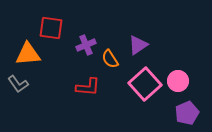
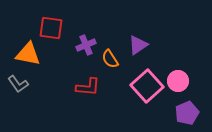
orange triangle: rotated 16 degrees clockwise
pink square: moved 2 px right, 2 px down
